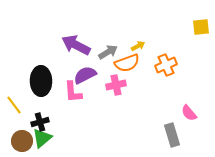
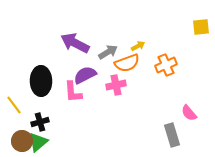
purple arrow: moved 1 px left, 2 px up
green triangle: moved 4 px left, 4 px down
